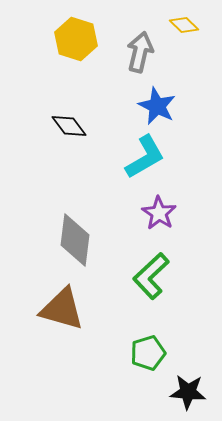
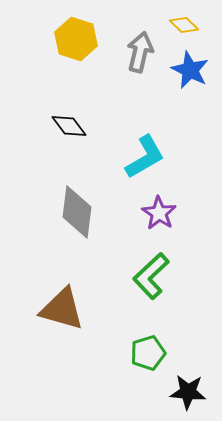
blue star: moved 33 px right, 36 px up
gray diamond: moved 2 px right, 28 px up
